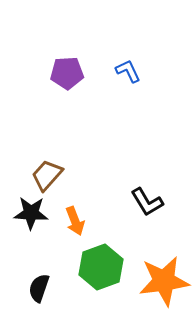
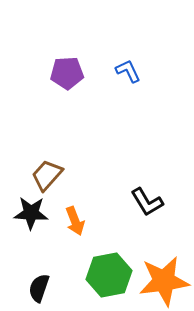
green hexagon: moved 8 px right, 8 px down; rotated 9 degrees clockwise
